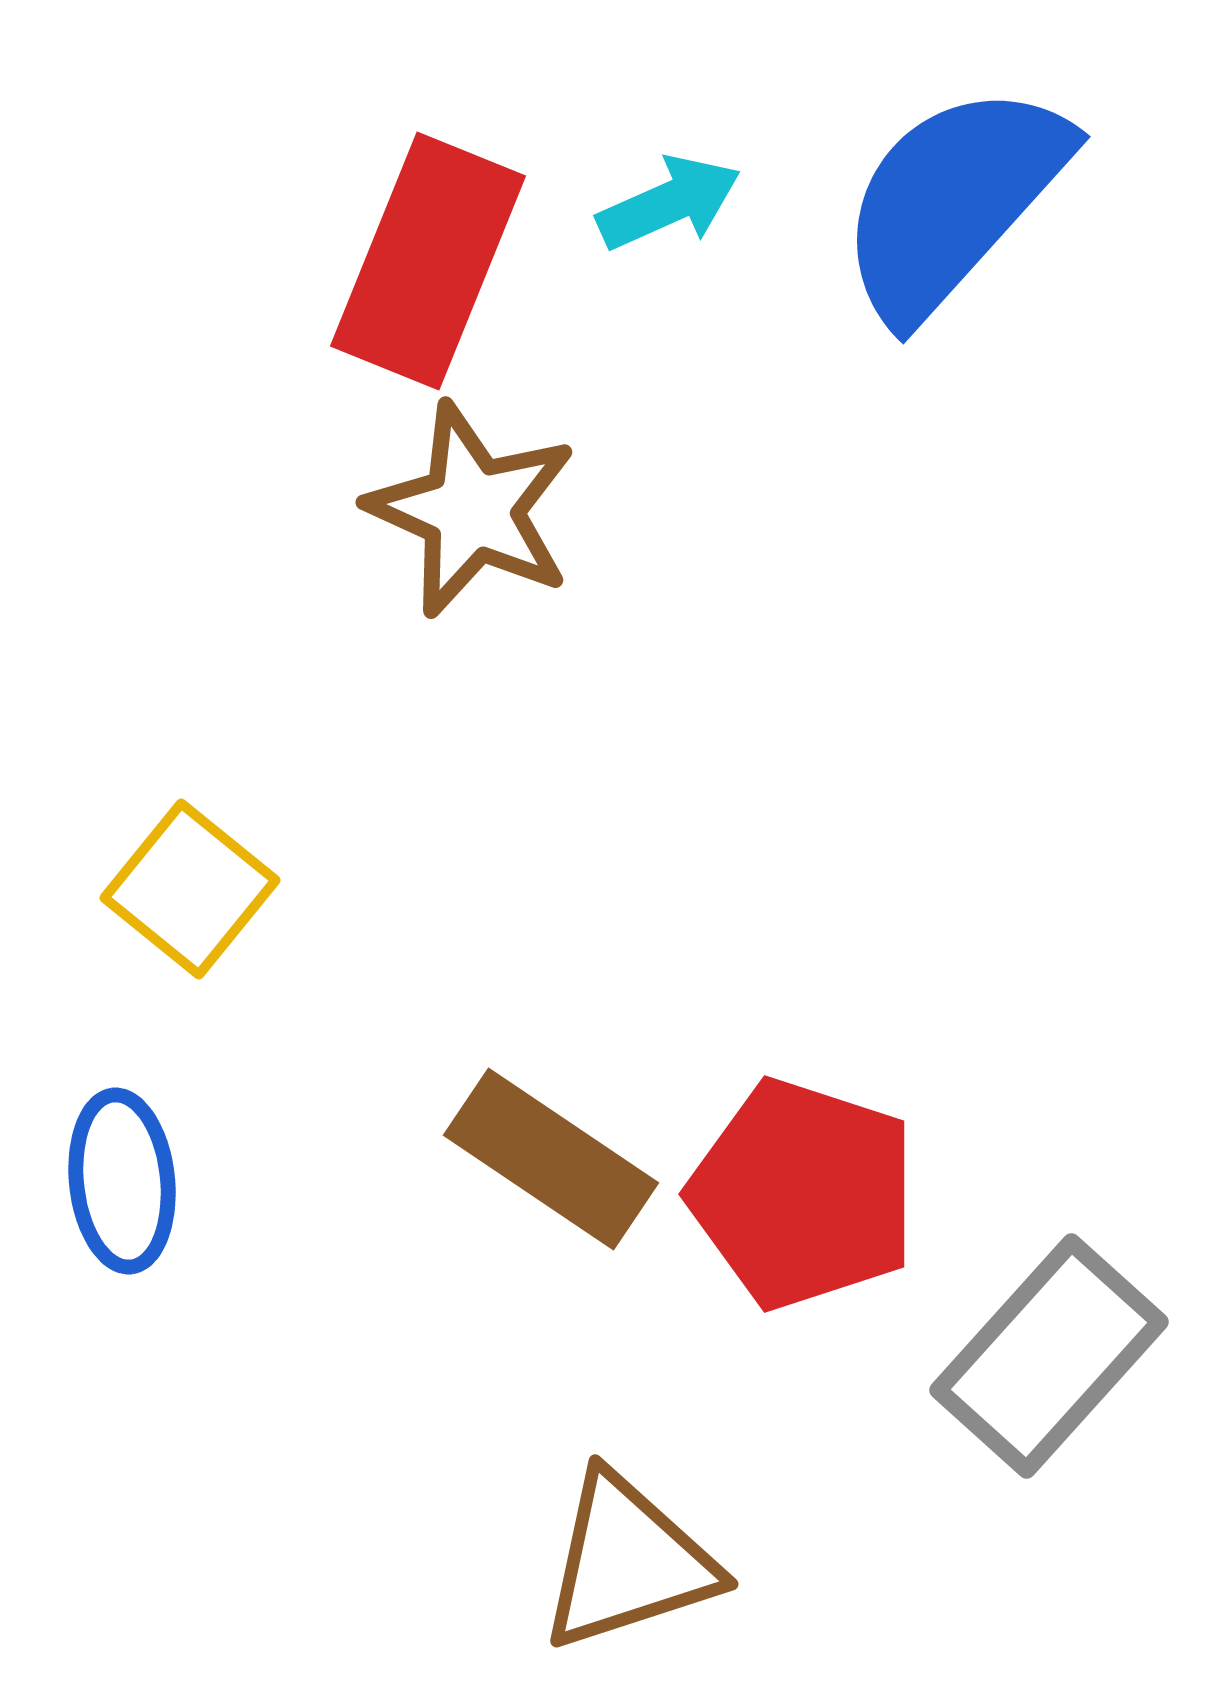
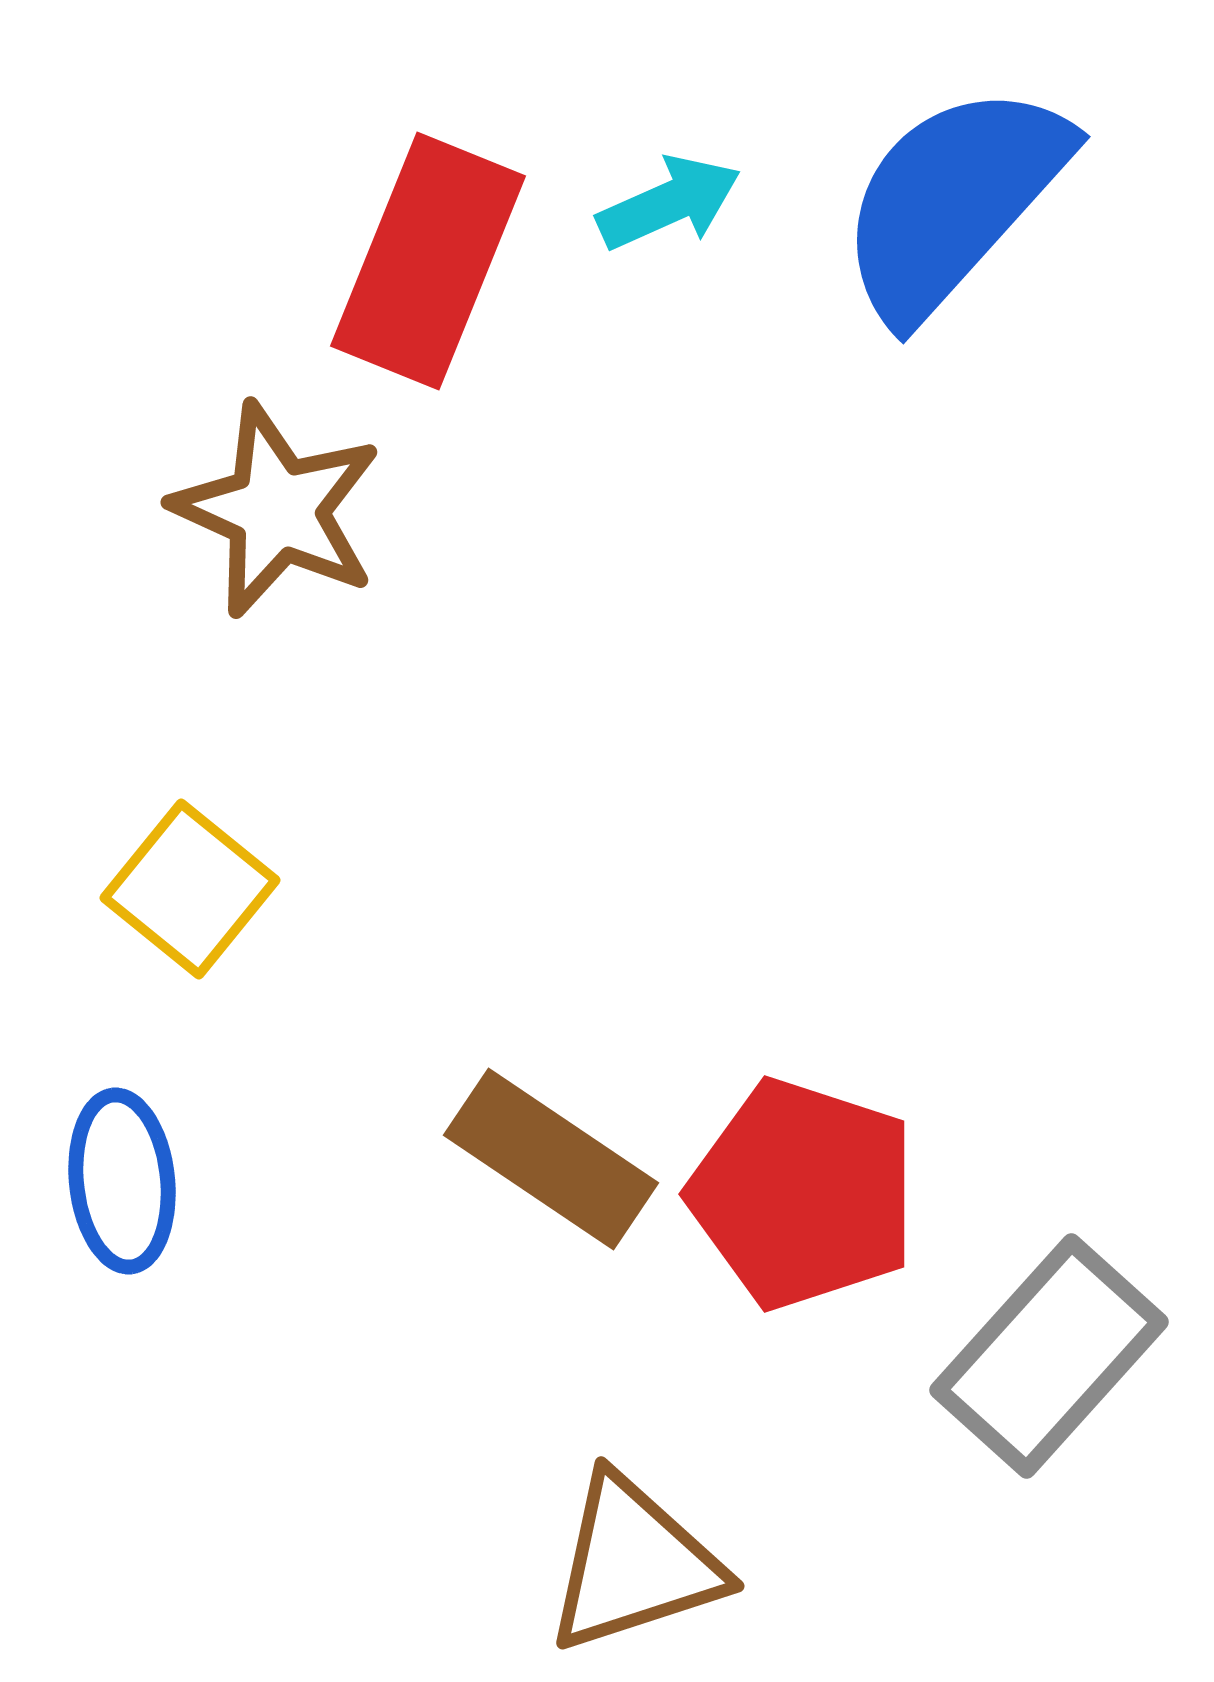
brown star: moved 195 px left
brown triangle: moved 6 px right, 2 px down
